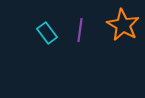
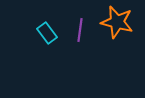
orange star: moved 6 px left, 3 px up; rotated 16 degrees counterclockwise
